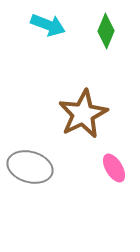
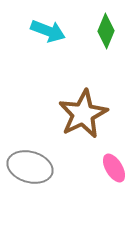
cyan arrow: moved 6 px down
